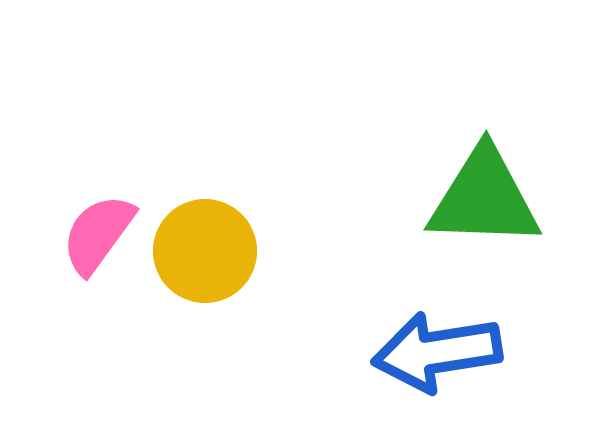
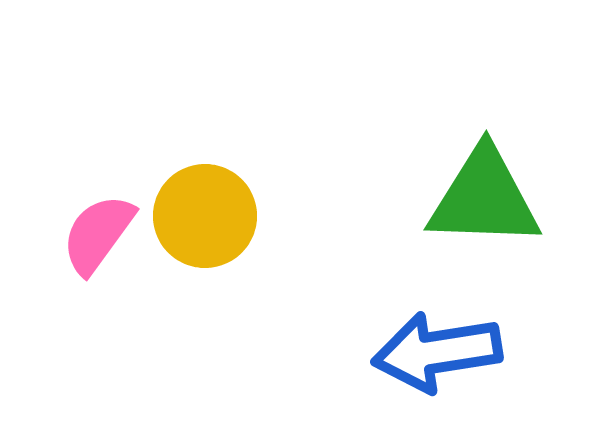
yellow circle: moved 35 px up
